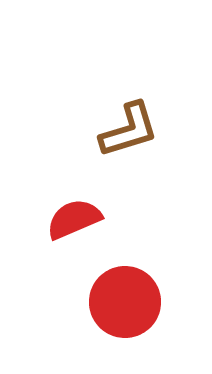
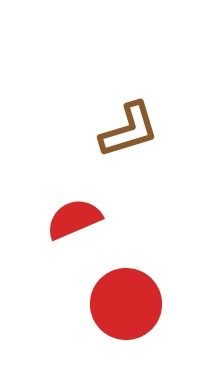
red circle: moved 1 px right, 2 px down
